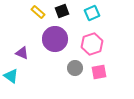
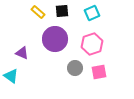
black square: rotated 16 degrees clockwise
